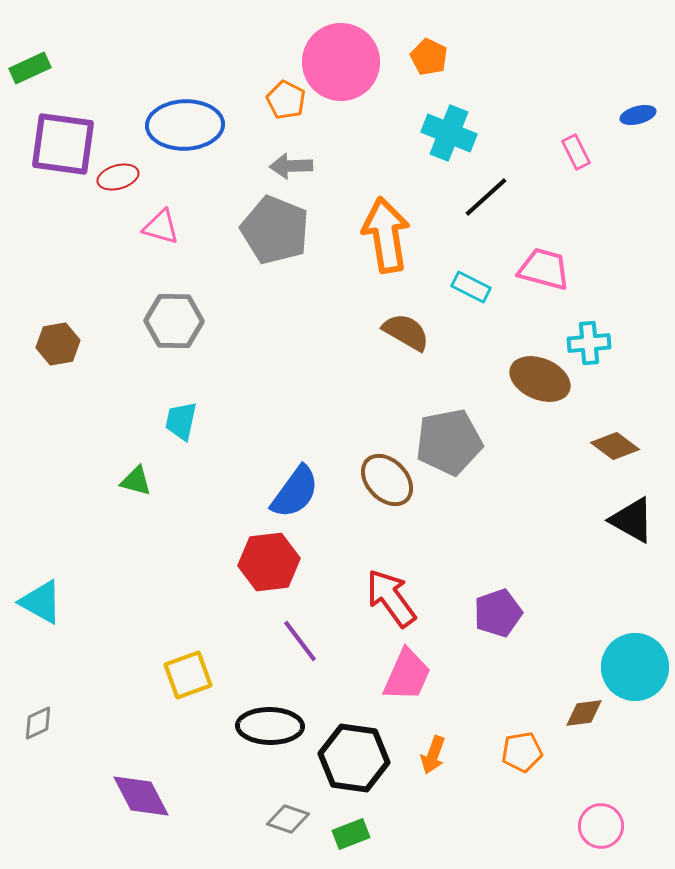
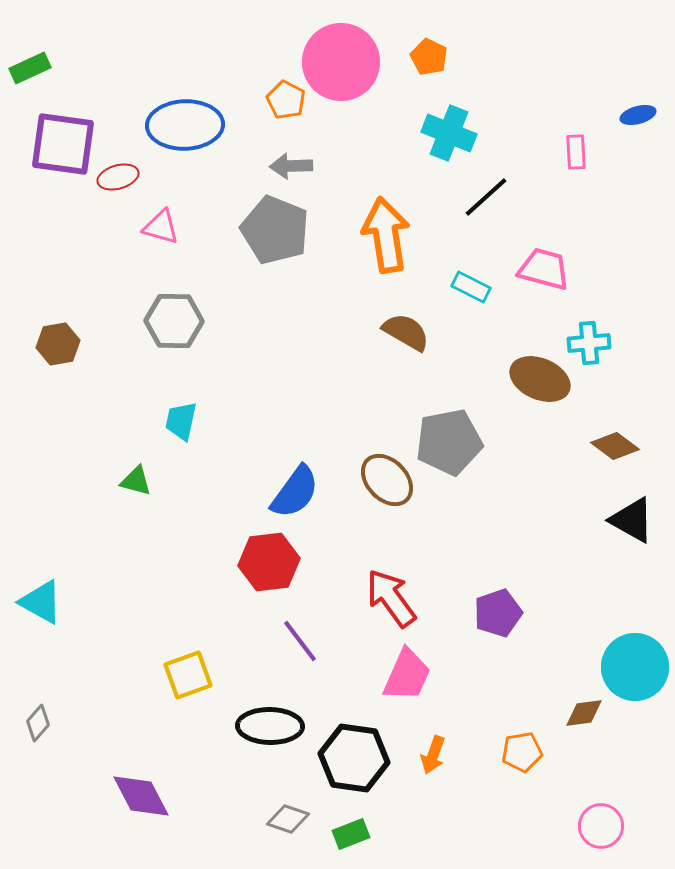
pink rectangle at (576, 152): rotated 24 degrees clockwise
gray diamond at (38, 723): rotated 24 degrees counterclockwise
